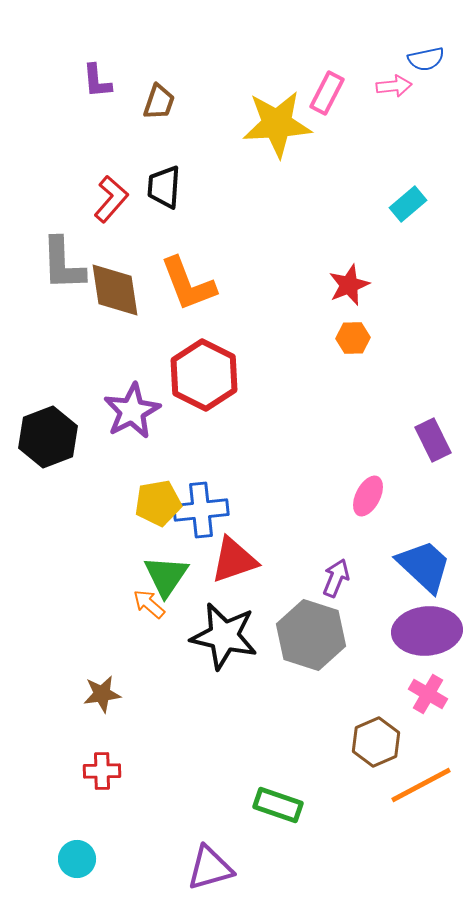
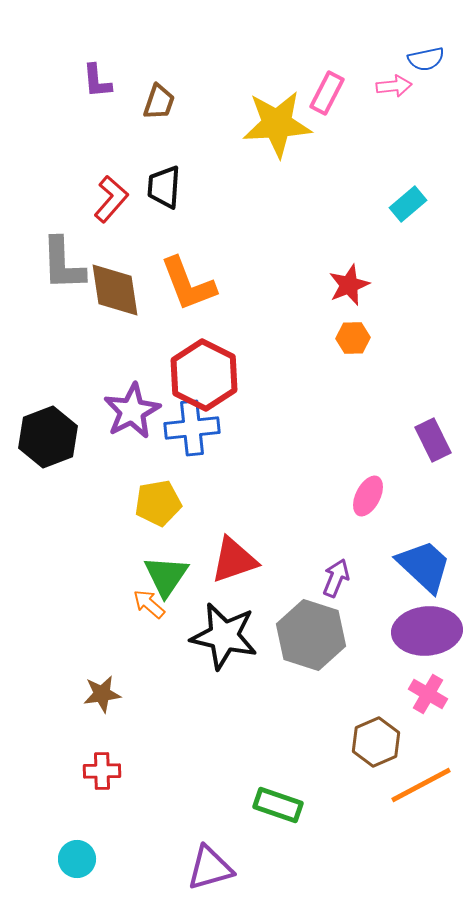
blue cross: moved 9 px left, 82 px up
